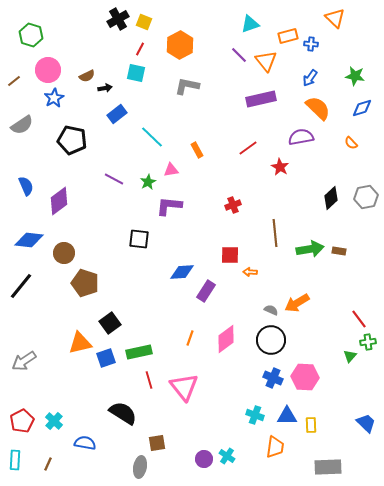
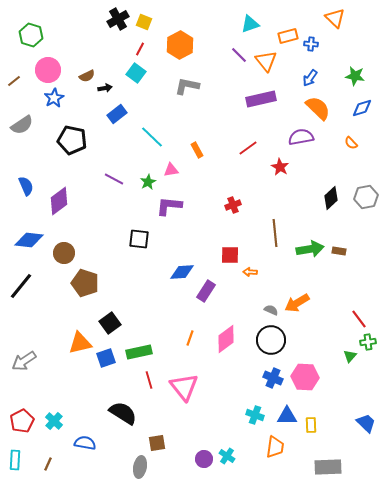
cyan square at (136, 73): rotated 24 degrees clockwise
